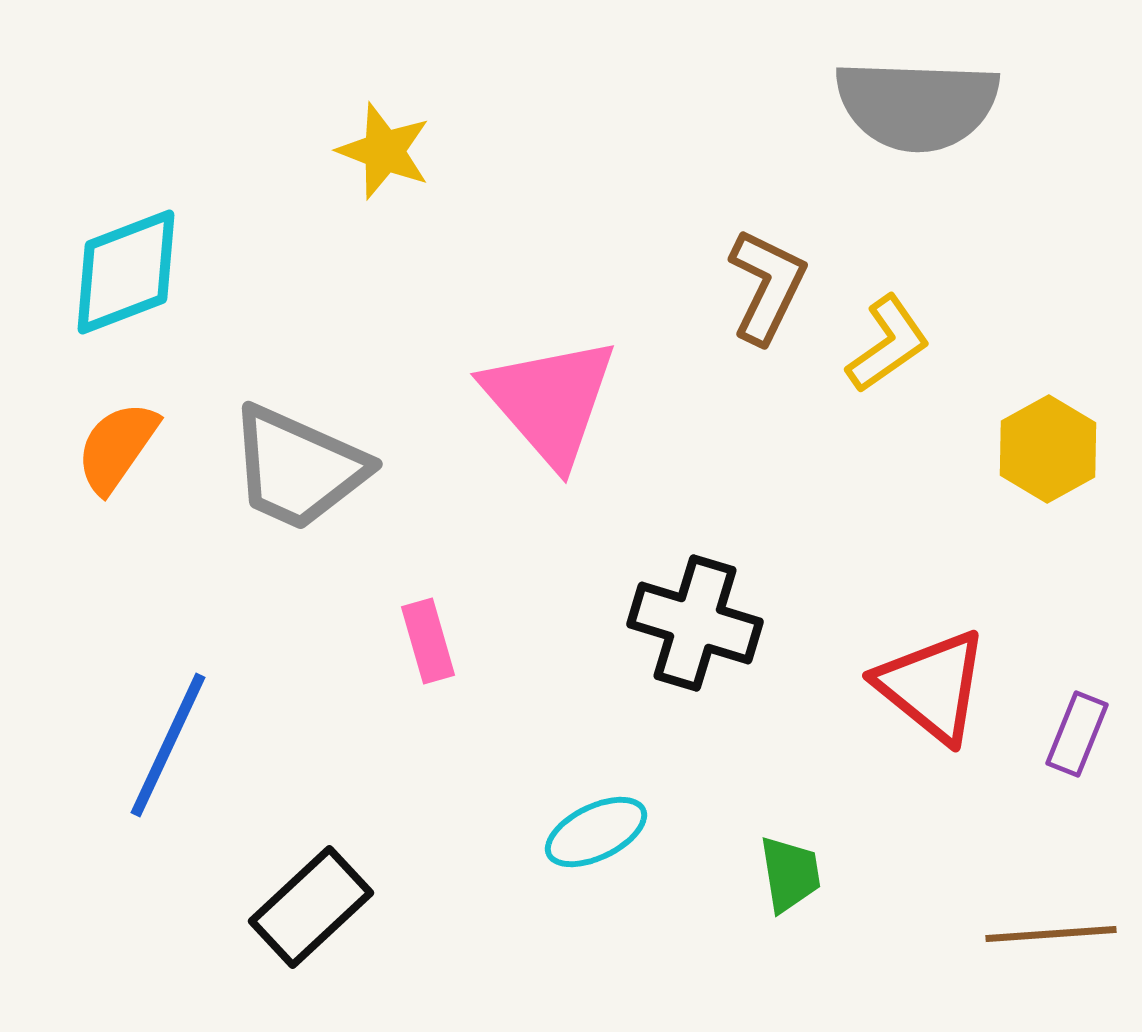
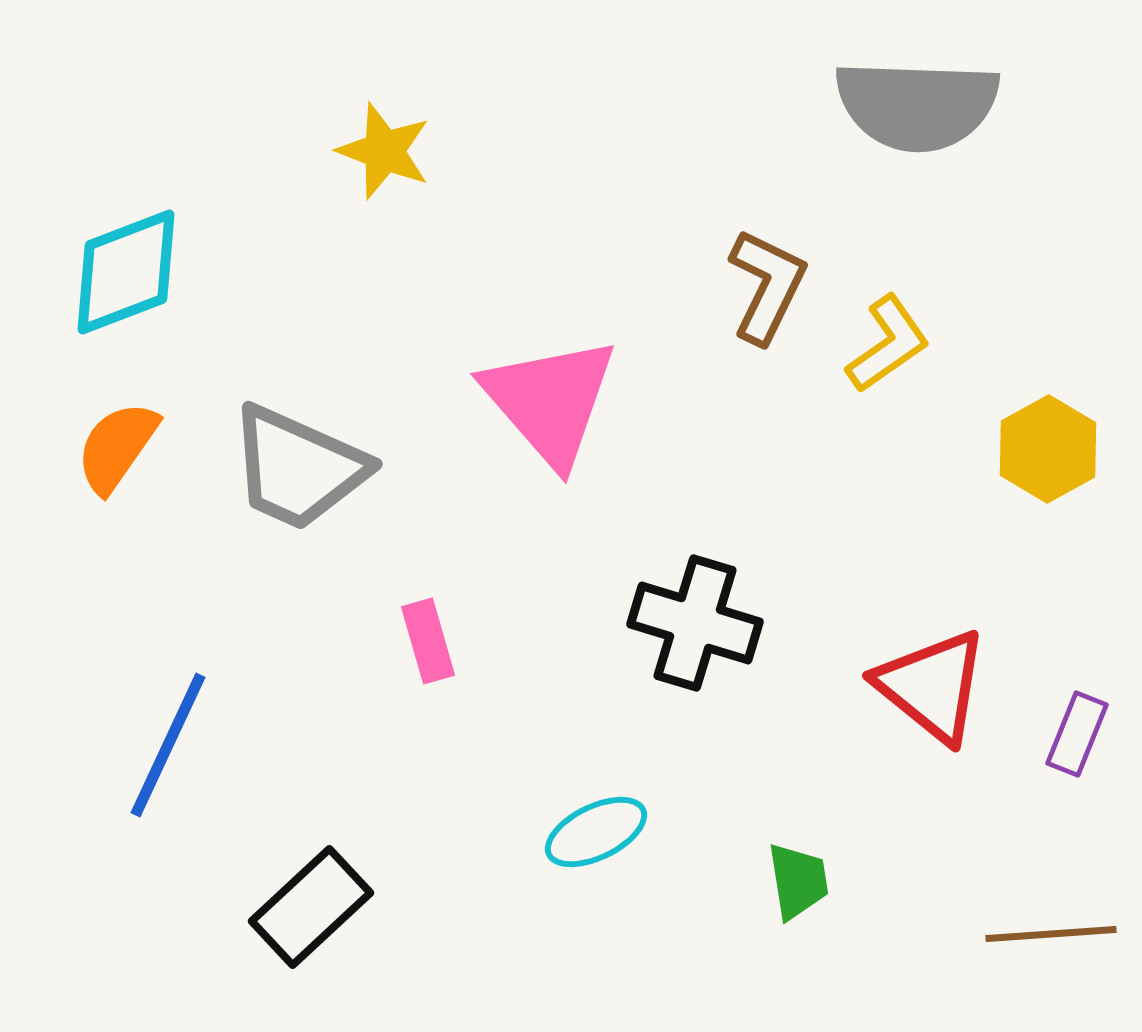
green trapezoid: moved 8 px right, 7 px down
